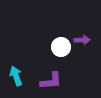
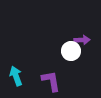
white circle: moved 10 px right, 4 px down
purple L-shape: rotated 95 degrees counterclockwise
